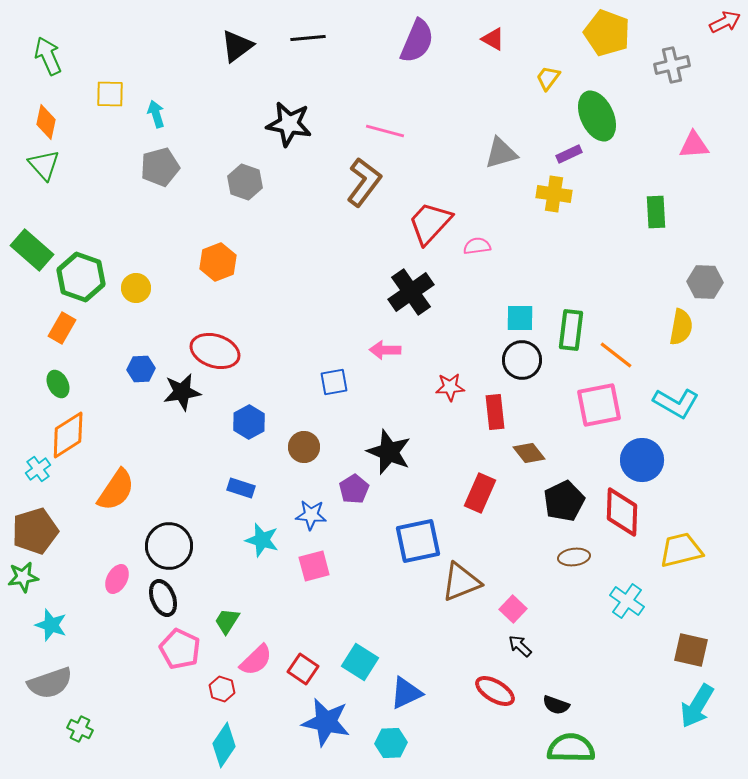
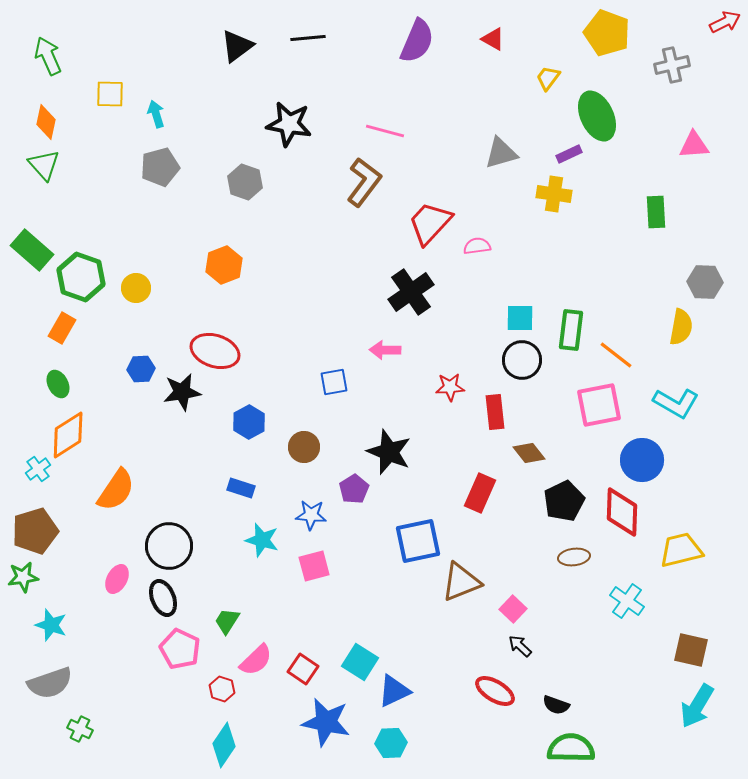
orange hexagon at (218, 262): moved 6 px right, 3 px down
blue triangle at (406, 693): moved 12 px left, 2 px up
